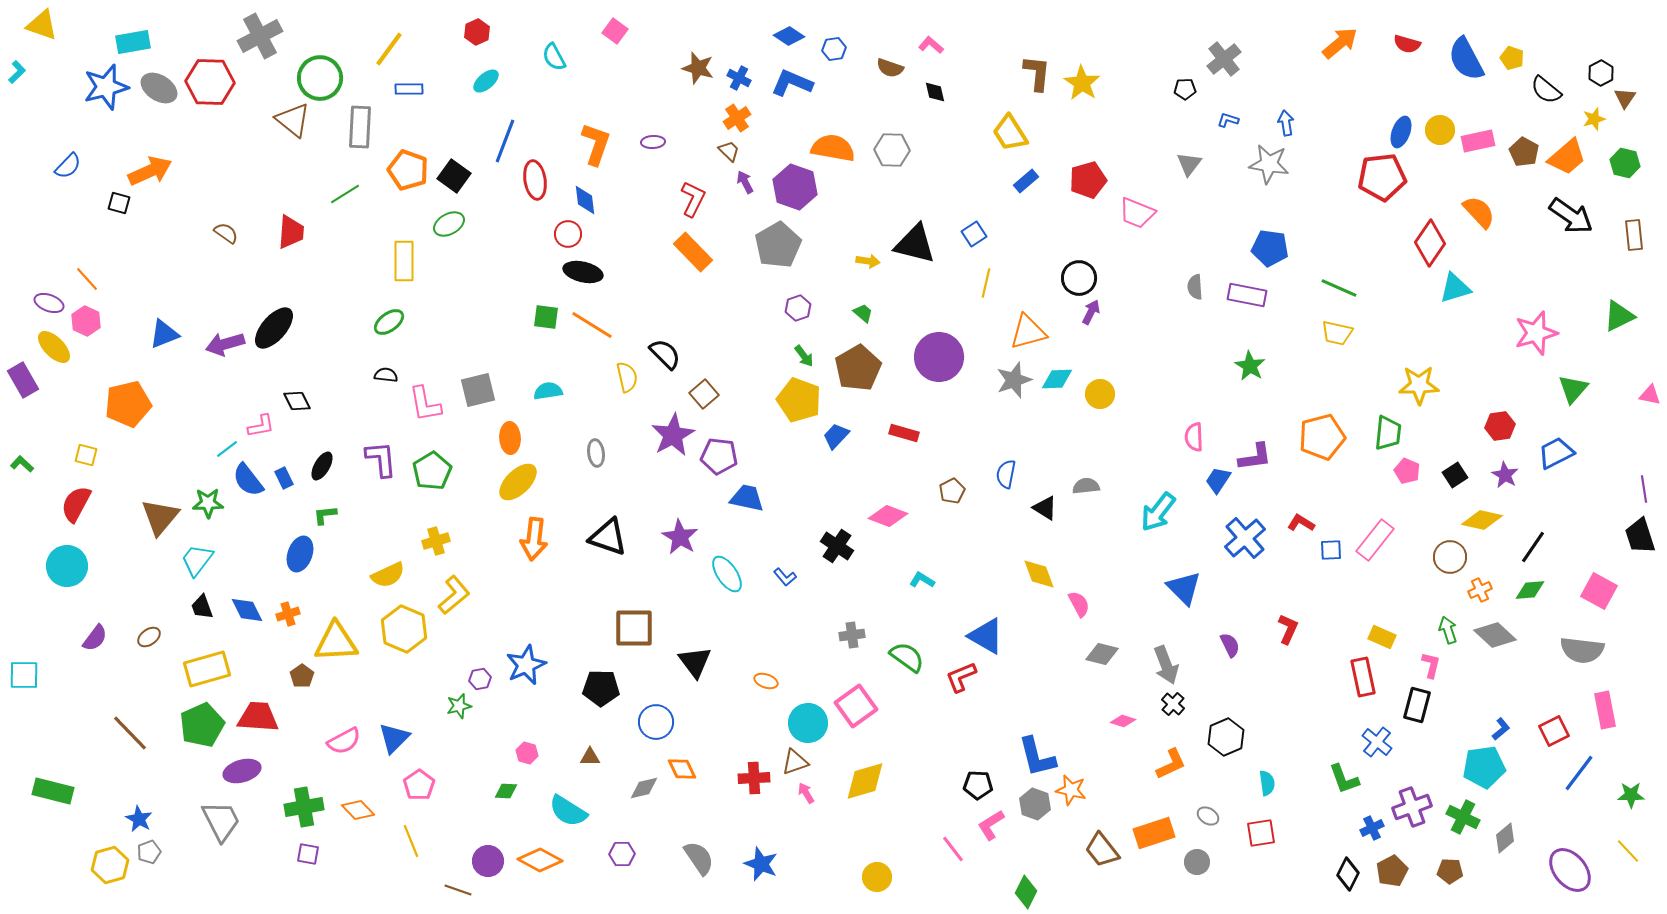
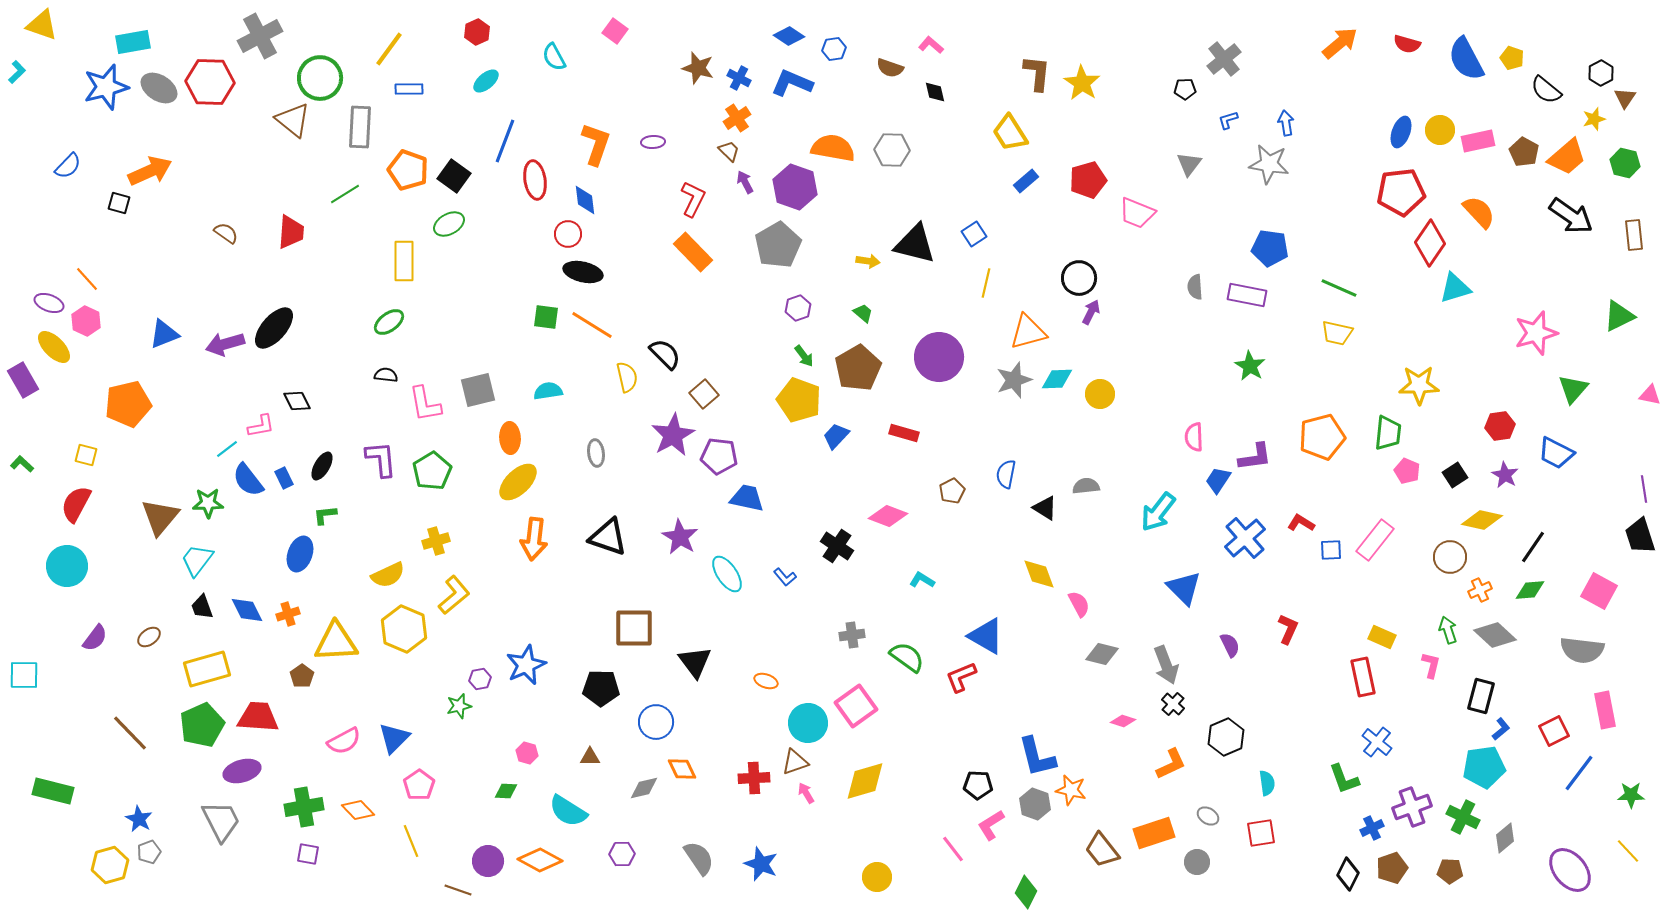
blue L-shape at (1228, 120): rotated 35 degrees counterclockwise
red pentagon at (1382, 177): moved 19 px right, 15 px down
blue trapezoid at (1556, 453): rotated 126 degrees counterclockwise
black rectangle at (1417, 705): moved 64 px right, 9 px up
brown pentagon at (1392, 871): moved 3 px up; rotated 8 degrees clockwise
